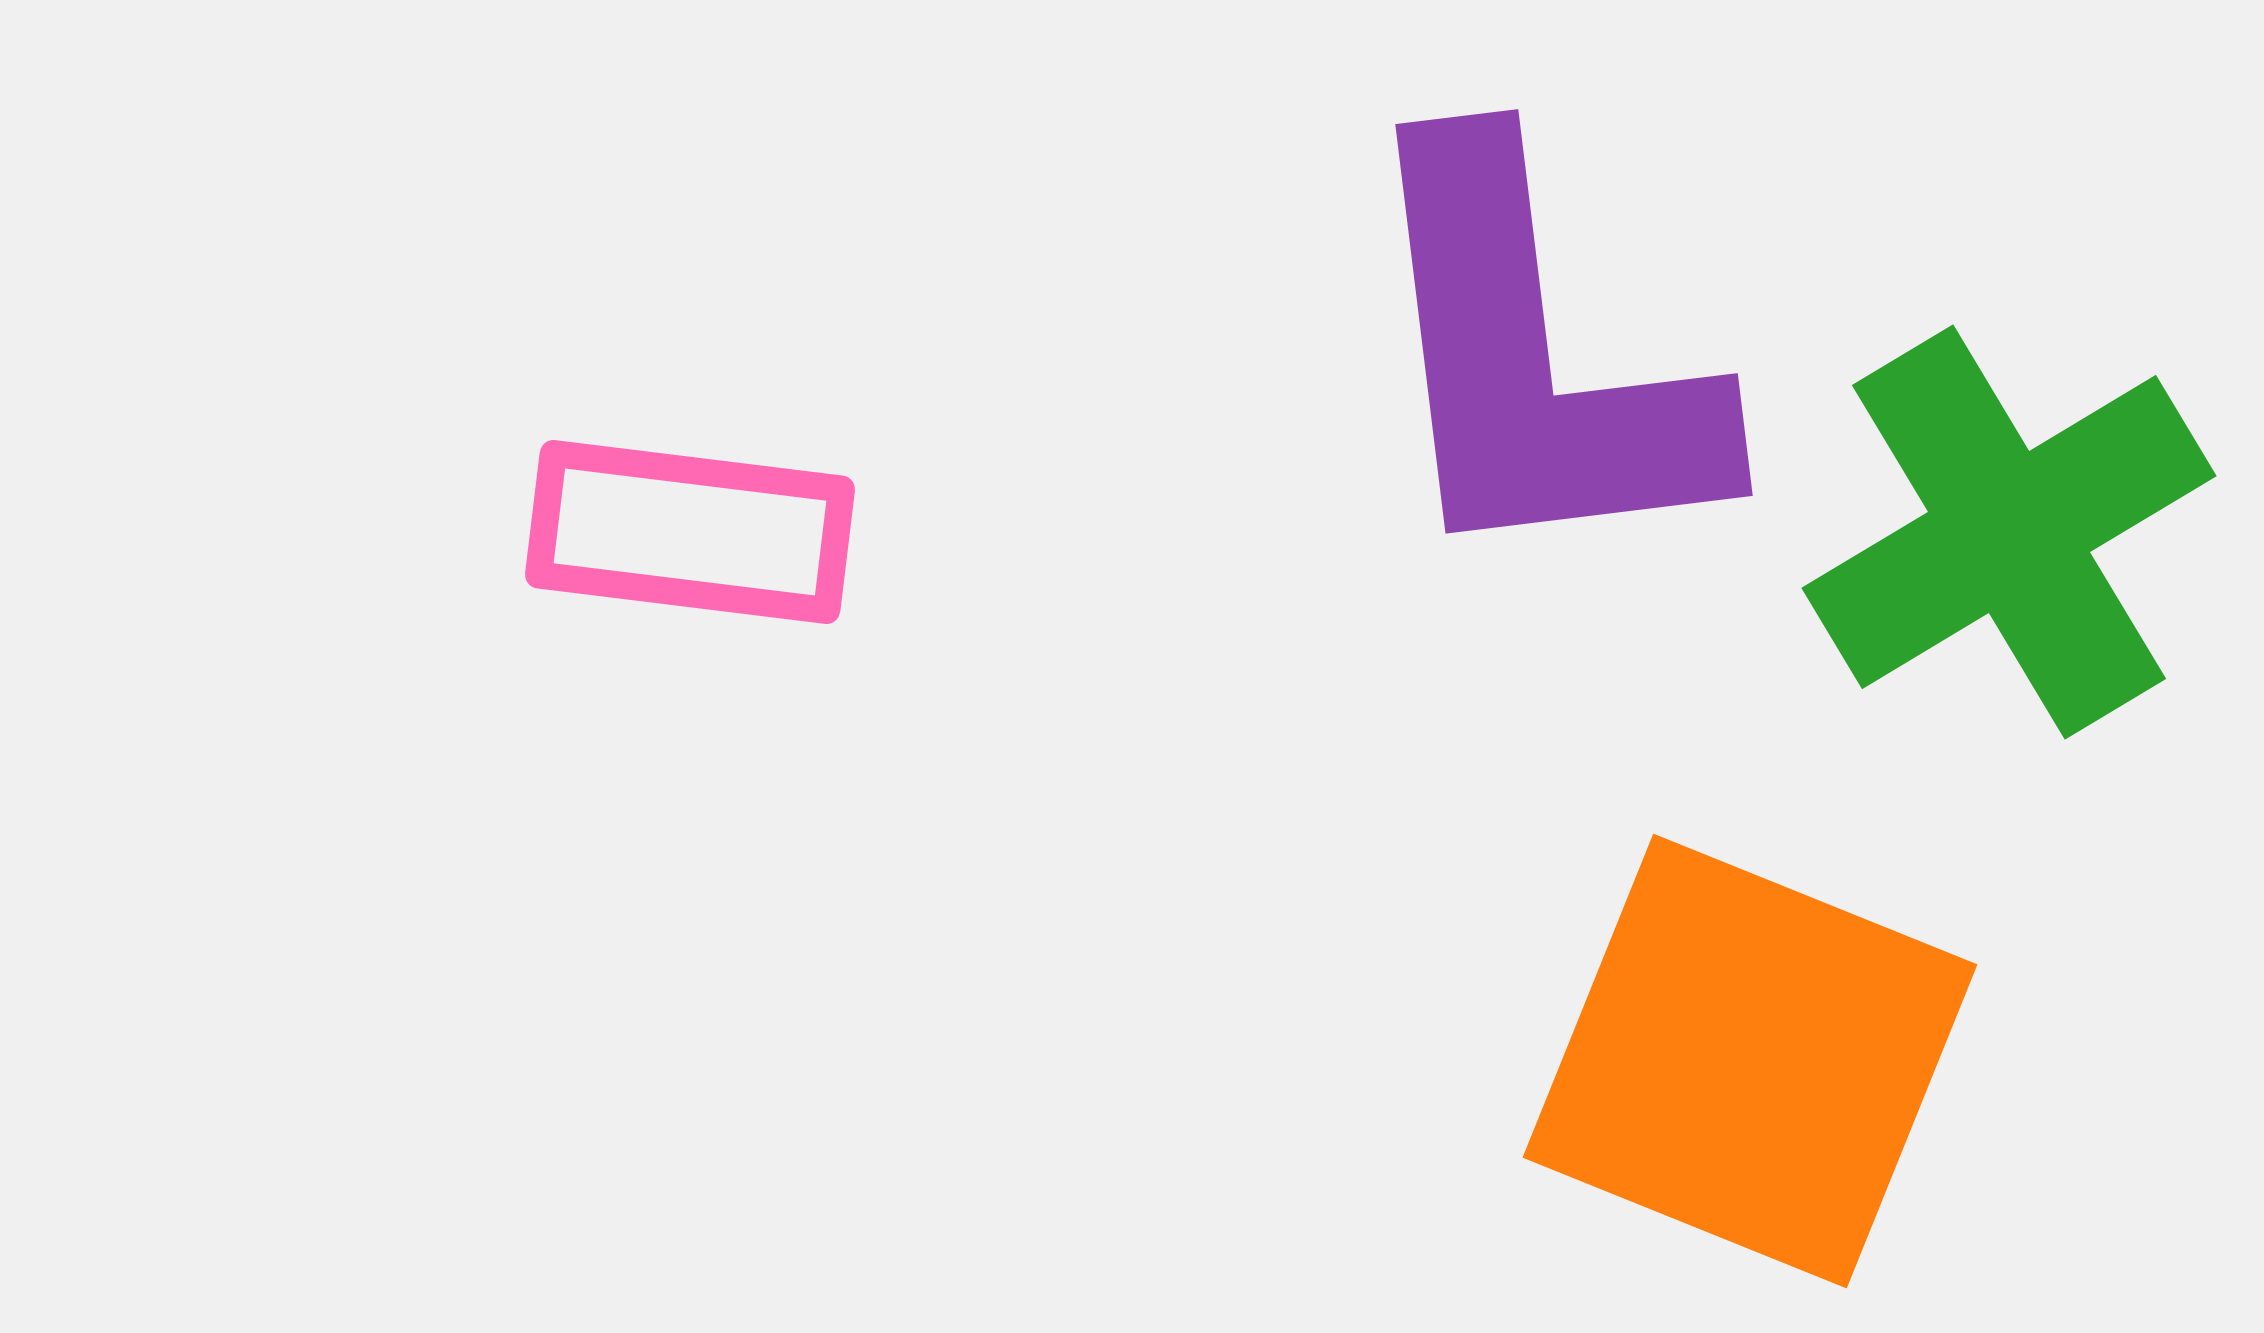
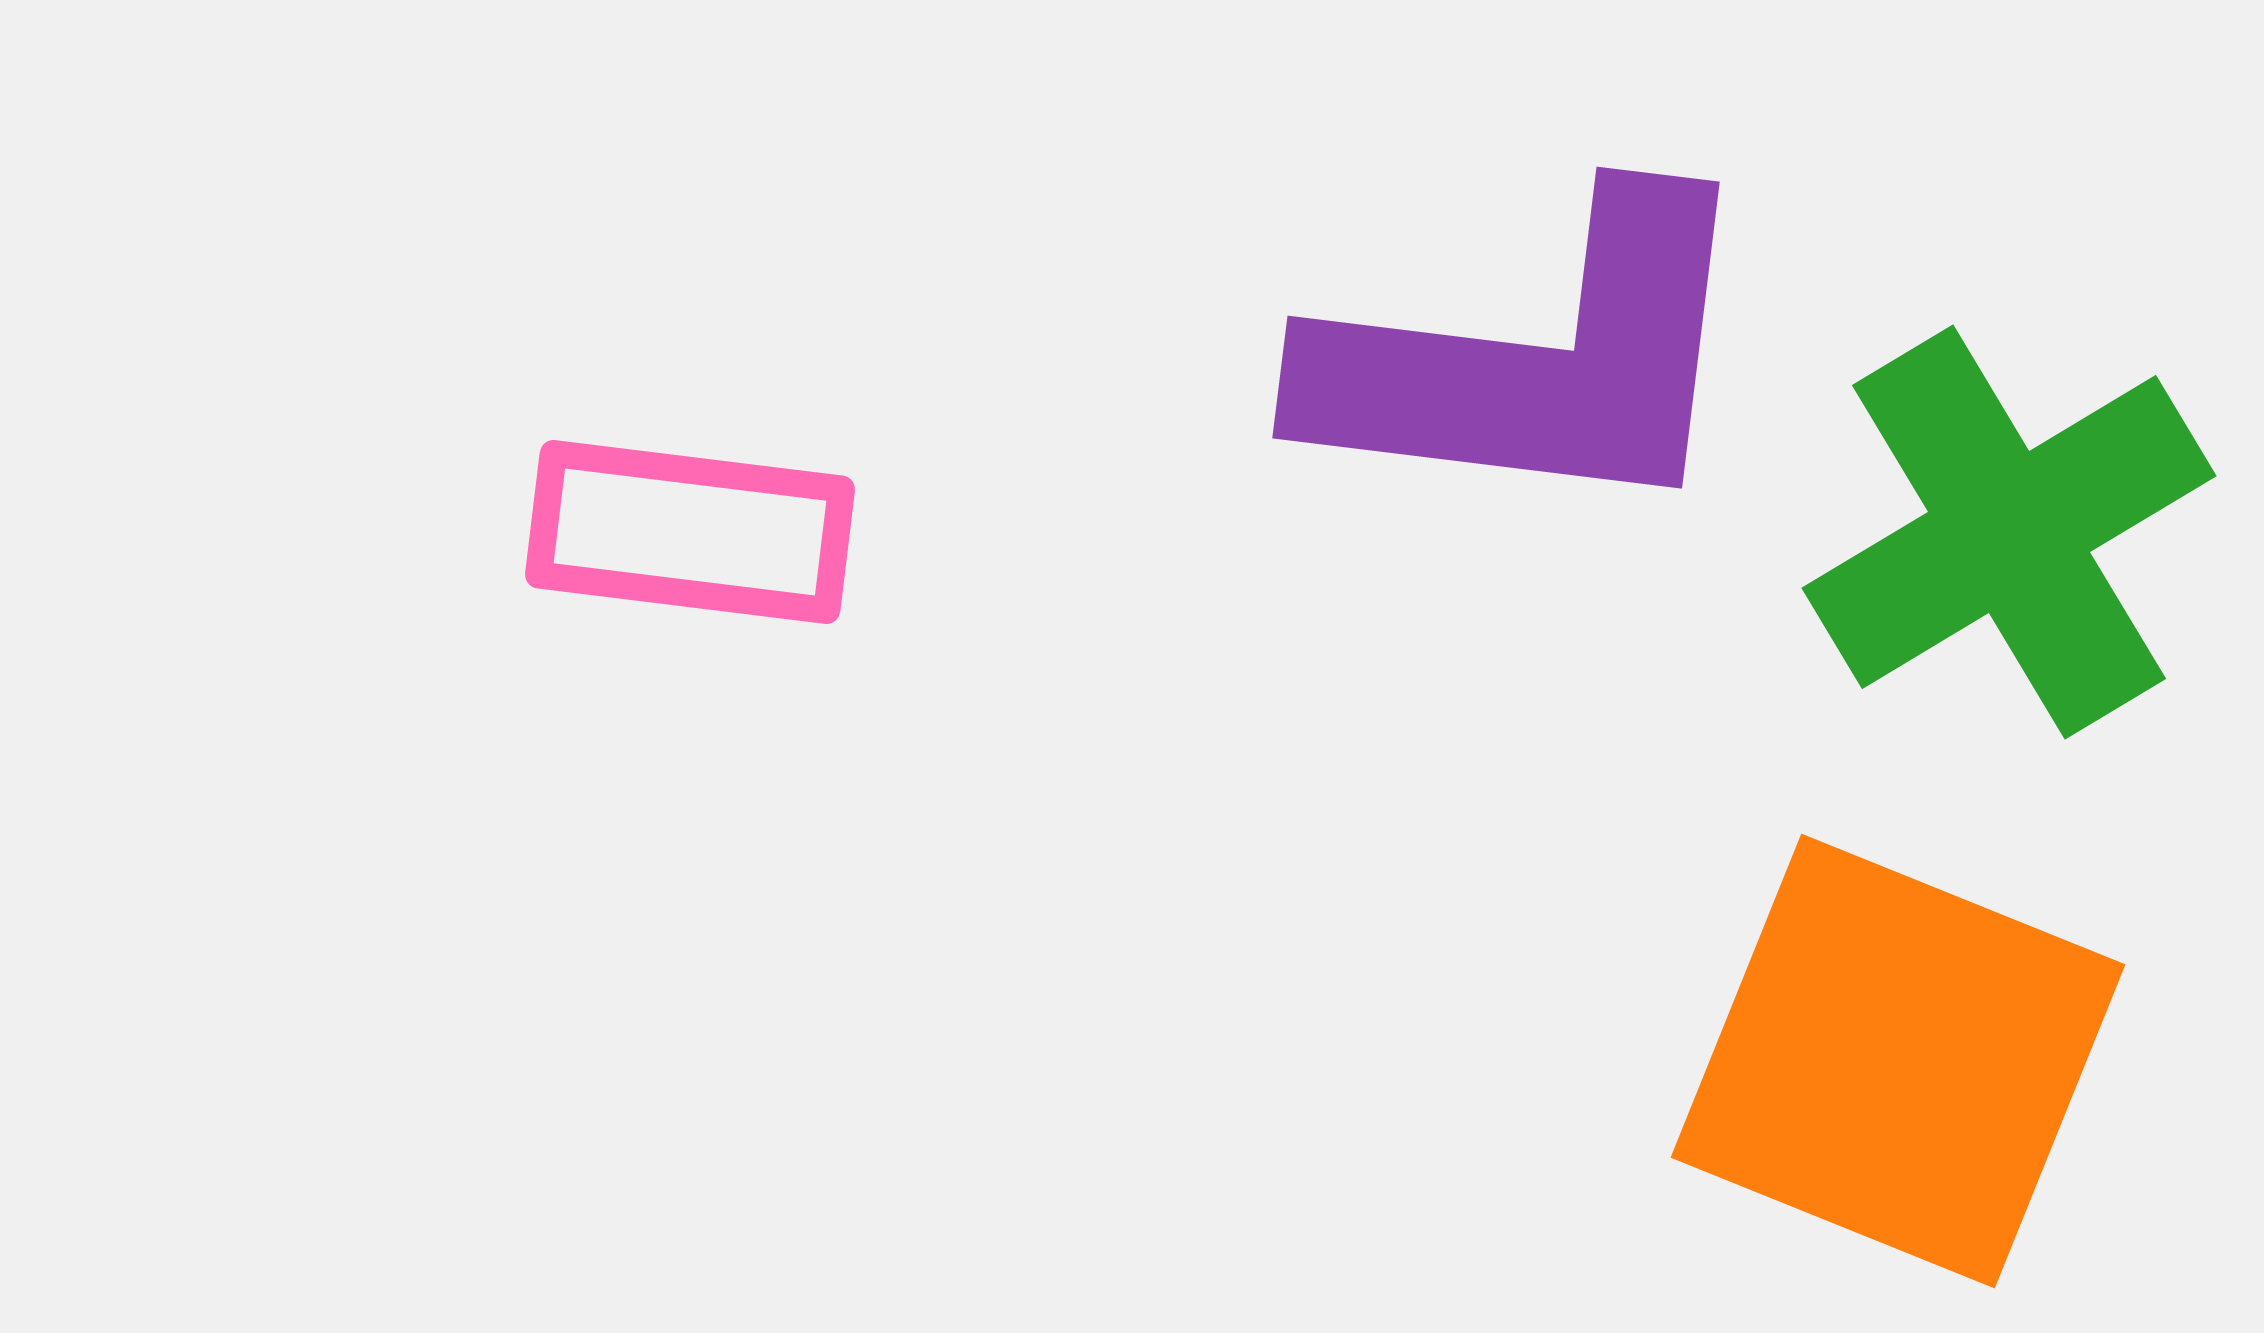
purple L-shape: rotated 76 degrees counterclockwise
orange square: moved 148 px right
